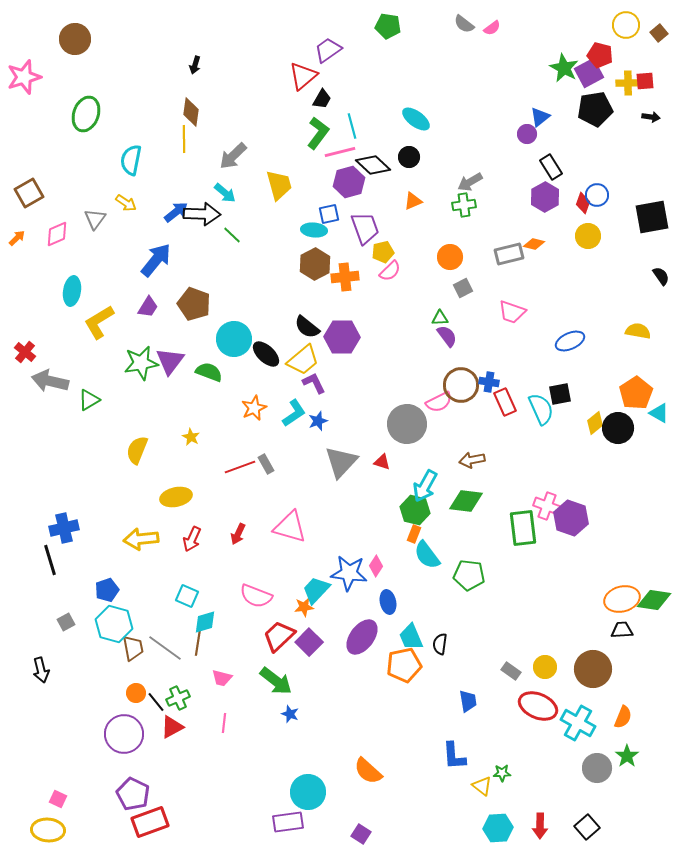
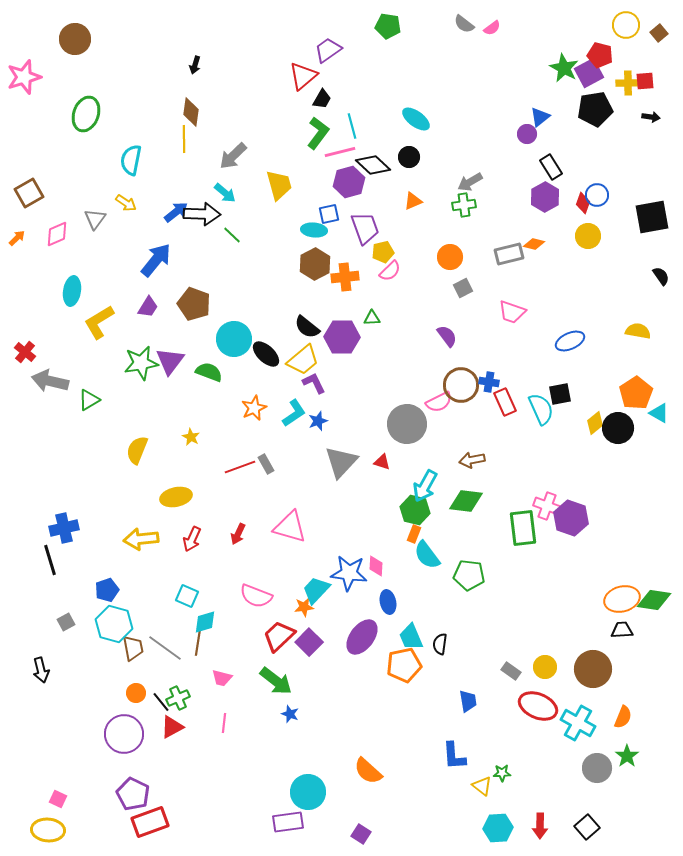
green triangle at (440, 318): moved 68 px left
pink diamond at (376, 566): rotated 30 degrees counterclockwise
black line at (156, 702): moved 5 px right
